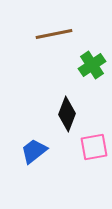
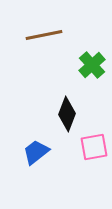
brown line: moved 10 px left, 1 px down
green cross: rotated 8 degrees counterclockwise
blue trapezoid: moved 2 px right, 1 px down
